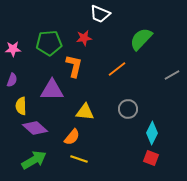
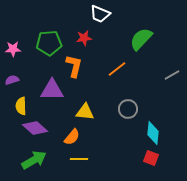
purple semicircle: rotated 128 degrees counterclockwise
cyan diamond: moved 1 px right; rotated 20 degrees counterclockwise
yellow line: rotated 18 degrees counterclockwise
